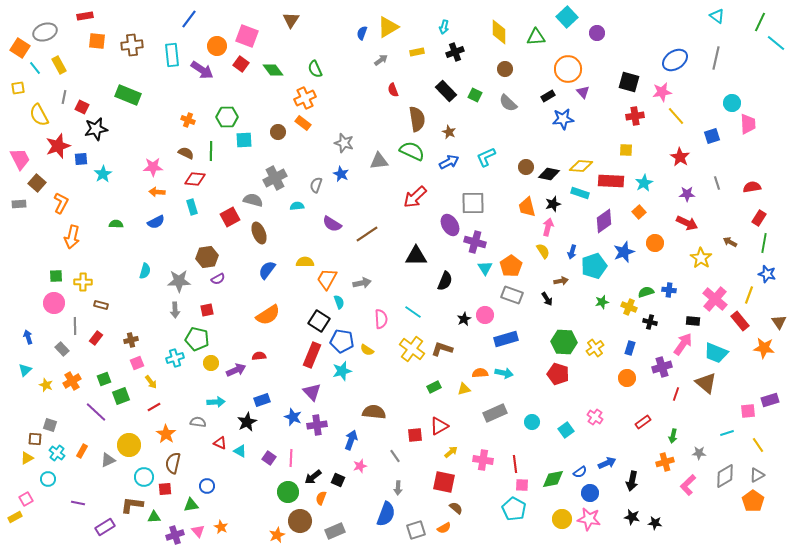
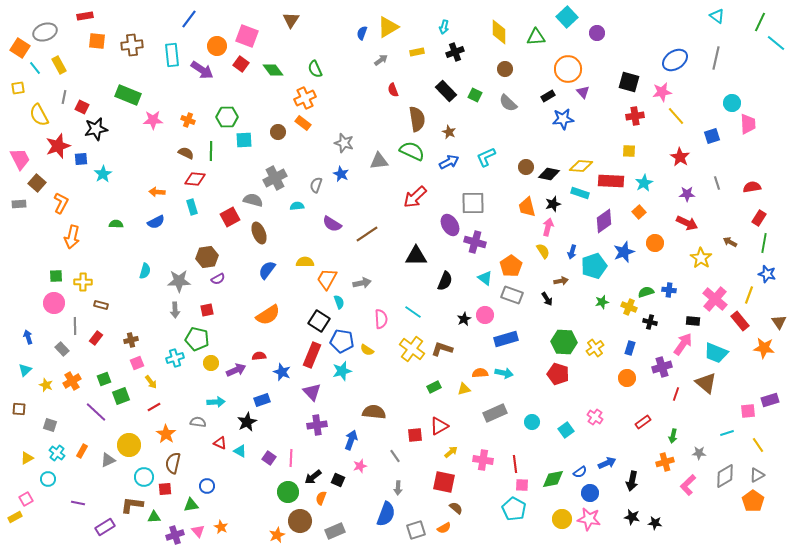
yellow square at (626, 150): moved 3 px right, 1 px down
pink star at (153, 167): moved 47 px up
cyan triangle at (485, 268): moved 10 px down; rotated 21 degrees counterclockwise
blue star at (293, 417): moved 11 px left, 45 px up
brown square at (35, 439): moved 16 px left, 30 px up
